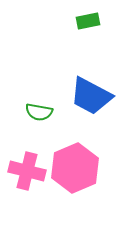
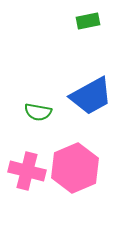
blue trapezoid: rotated 57 degrees counterclockwise
green semicircle: moved 1 px left
